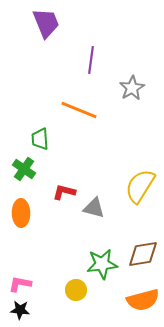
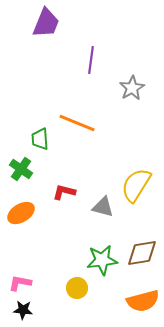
purple trapezoid: rotated 44 degrees clockwise
orange line: moved 2 px left, 13 px down
green cross: moved 3 px left
yellow semicircle: moved 4 px left, 1 px up
gray triangle: moved 9 px right, 1 px up
orange ellipse: rotated 60 degrees clockwise
brown diamond: moved 1 px left, 1 px up
green star: moved 4 px up
pink L-shape: moved 1 px up
yellow circle: moved 1 px right, 2 px up
orange semicircle: moved 1 px down
black star: moved 3 px right
